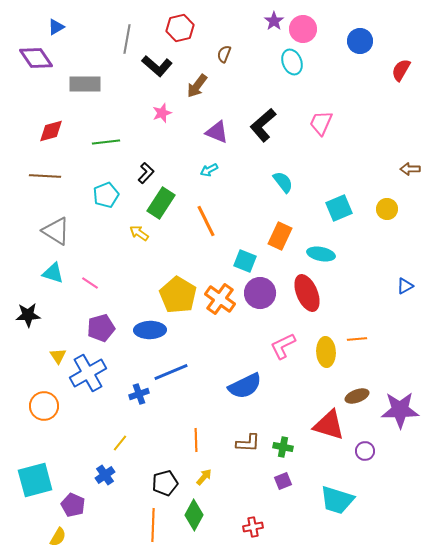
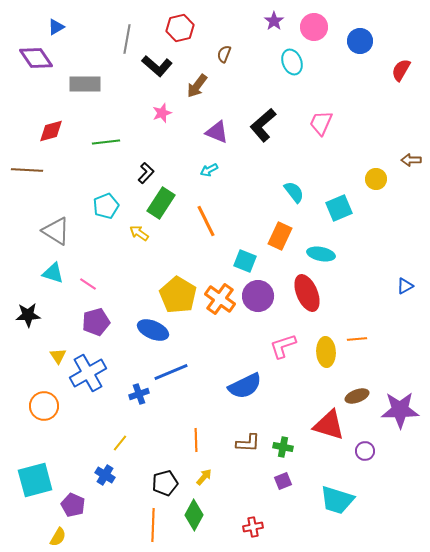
pink circle at (303, 29): moved 11 px right, 2 px up
brown arrow at (410, 169): moved 1 px right, 9 px up
brown line at (45, 176): moved 18 px left, 6 px up
cyan semicircle at (283, 182): moved 11 px right, 10 px down
cyan pentagon at (106, 195): moved 11 px down
yellow circle at (387, 209): moved 11 px left, 30 px up
pink line at (90, 283): moved 2 px left, 1 px down
purple circle at (260, 293): moved 2 px left, 3 px down
purple pentagon at (101, 328): moved 5 px left, 6 px up
blue ellipse at (150, 330): moved 3 px right; rotated 24 degrees clockwise
pink L-shape at (283, 346): rotated 8 degrees clockwise
blue cross at (105, 475): rotated 24 degrees counterclockwise
